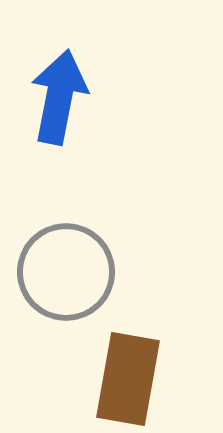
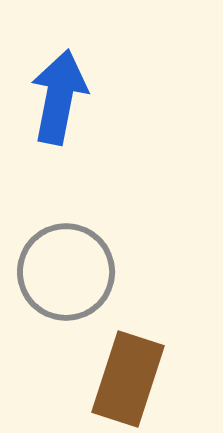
brown rectangle: rotated 8 degrees clockwise
